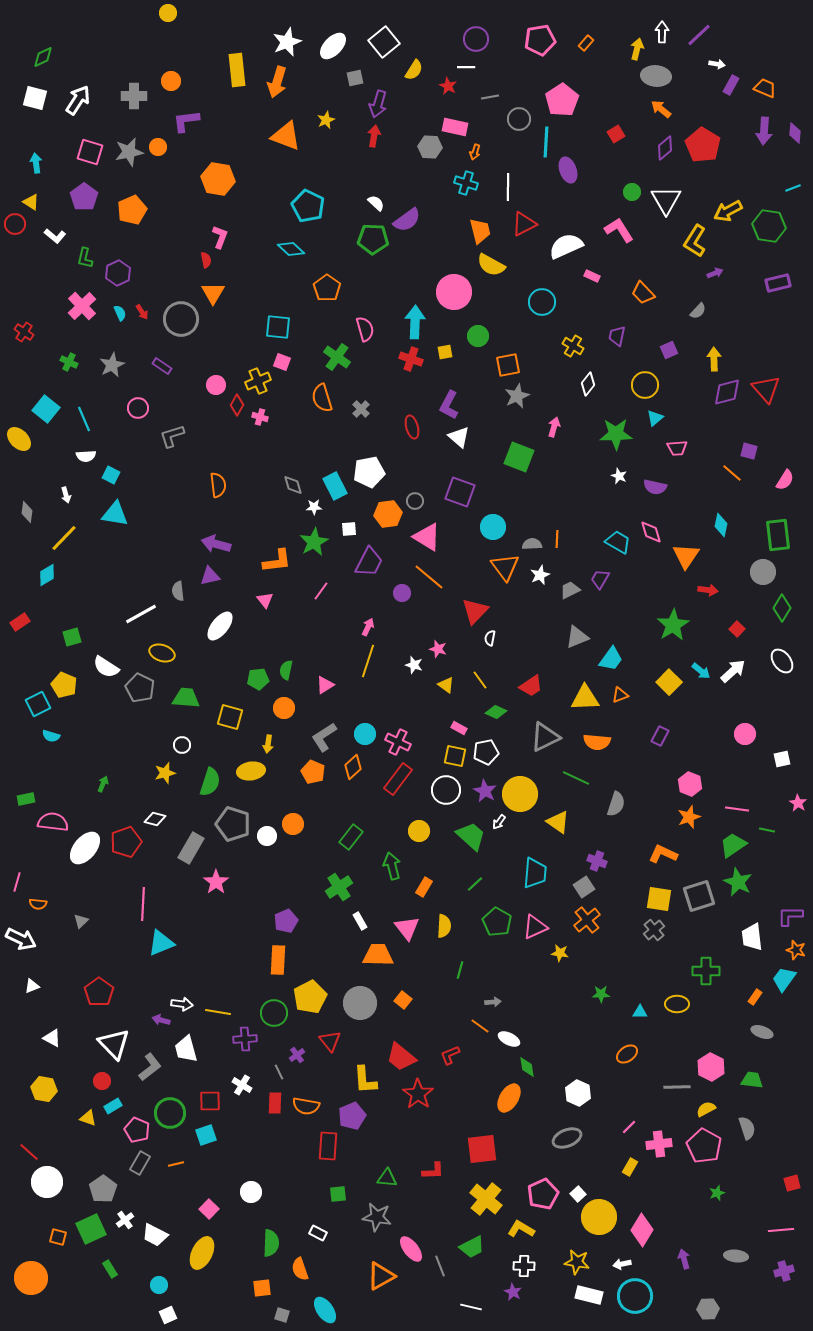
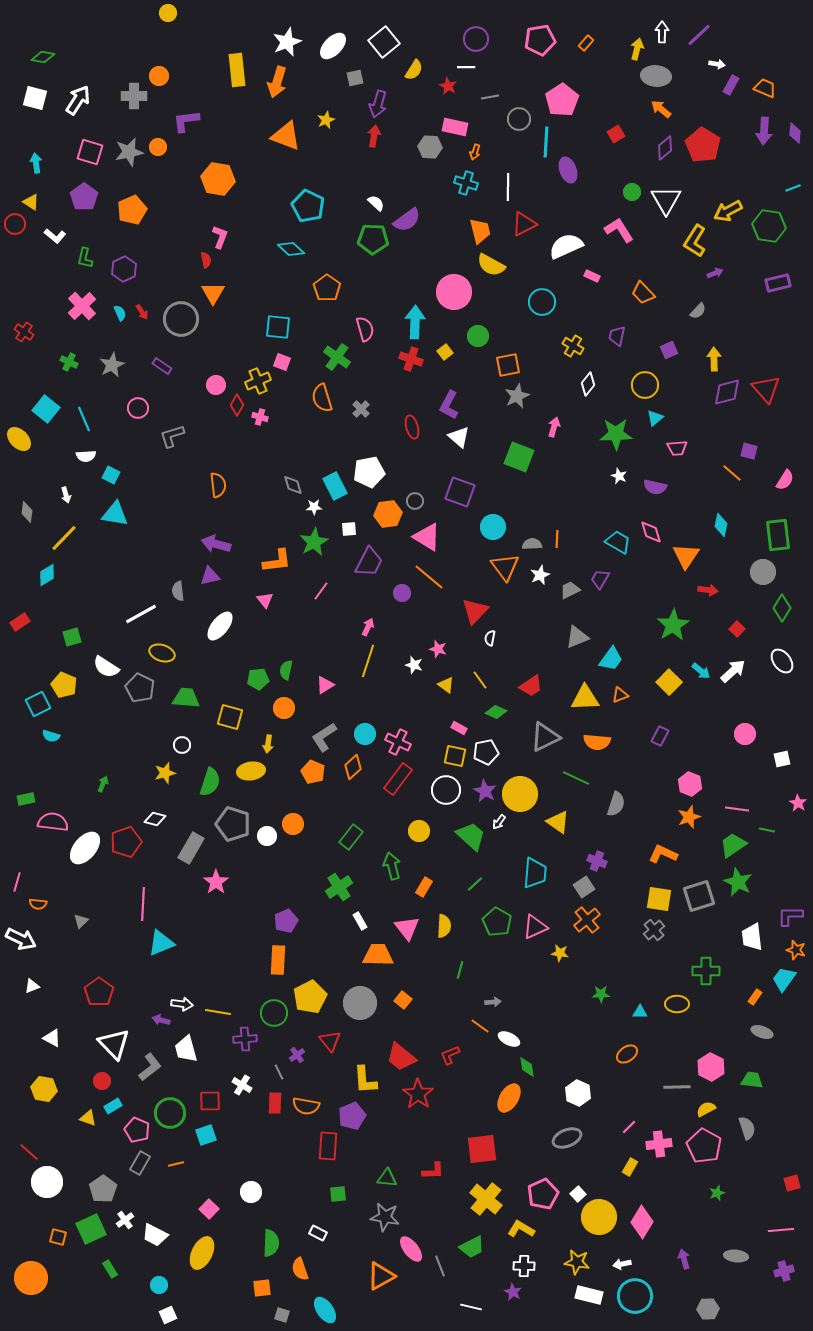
green diamond at (43, 57): rotated 35 degrees clockwise
orange circle at (171, 81): moved 12 px left, 5 px up
purple hexagon at (118, 273): moved 6 px right, 4 px up
yellow square at (445, 352): rotated 28 degrees counterclockwise
gray star at (377, 1217): moved 8 px right
pink diamond at (642, 1230): moved 8 px up
